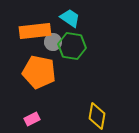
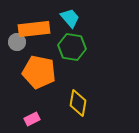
cyan trapezoid: rotated 15 degrees clockwise
orange rectangle: moved 1 px left, 2 px up
gray circle: moved 36 px left
green hexagon: moved 1 px down
yellow diamond: moved 19 px left, 13 px up
